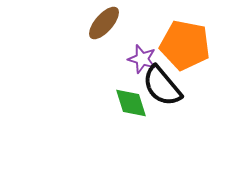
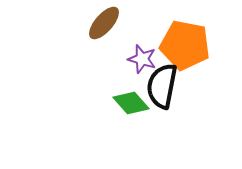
black semicircle: rotated 51 degrees clockwise
green diamond: rotated 24 degrees counterclockwise
